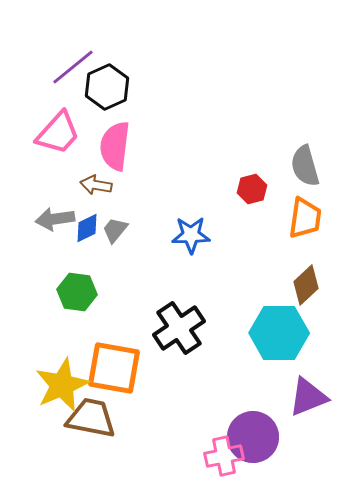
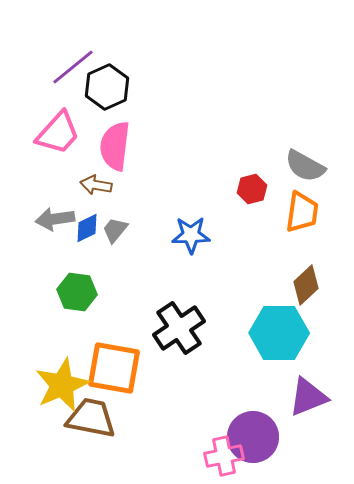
gray semicircle: rotated 45 degrees counterclockwise
orange trapezoid: moved 3 px left, 6 px up
